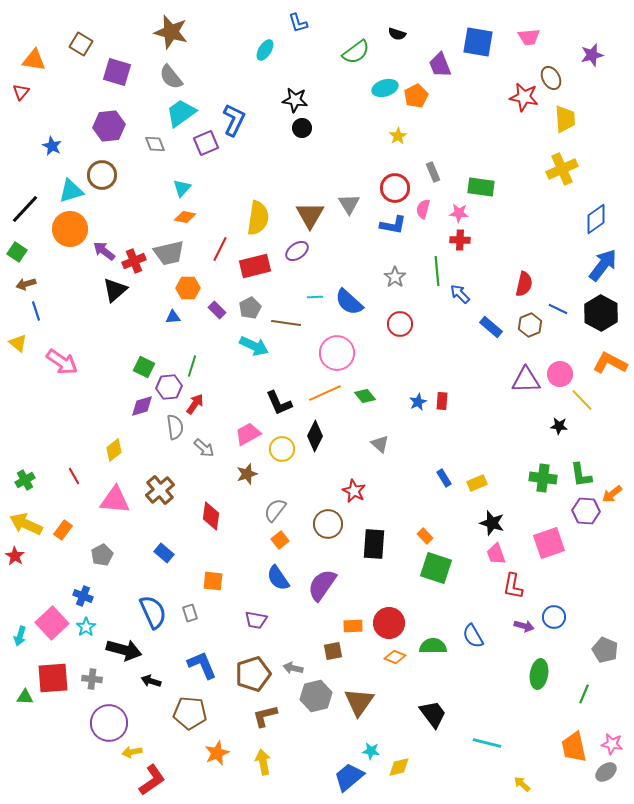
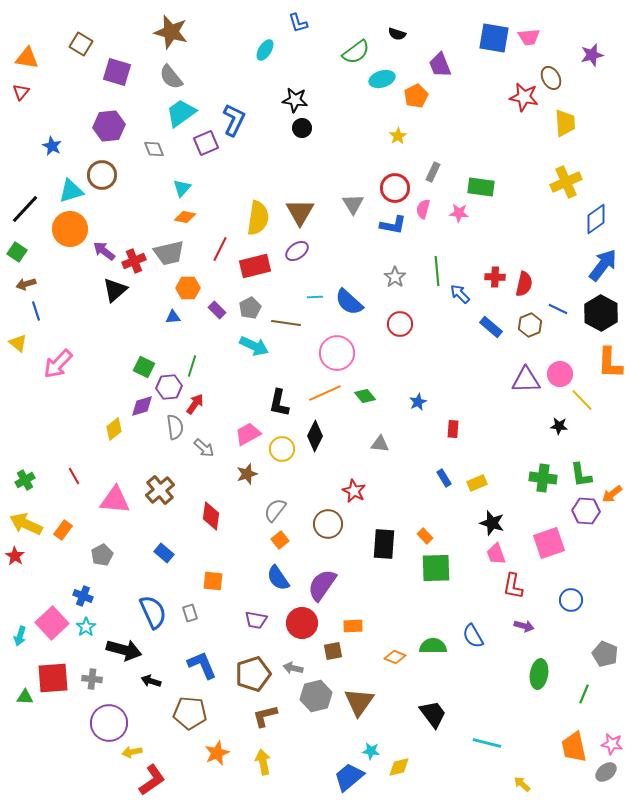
blue square at (478, 42): moved 16 px right, 4 px up
orange triangle at (34, 60): moved 7 px left, 2 px up
cyan ellipse at (385, 88): moved 3 px left, 9 px up
yellow trapezoid at (565, 119): moved 4 px down
gray diamond at (155, 144): moved 1 px left, 5 px down
yellow cross at (562, 169): moved 4 px right, 13 px down
gray rectangle at (433, 172): rotated 48 degrees clockwise
gray triangle at (349, 204): moved 4 px right
brown triangle at (310, 215): moved 10 px left, 3 px up
red cross at (460, 240): moved 35 px right, 37 px down
pink arrow at (62, 362): moved 4 px left, 2 px down; rotated 100 degrees clockwise
orange L-shape at (610, 363): rotated 116 degrees counterclockwise
red rectangle at (442, 401): moved 11 px right, 28 px down
black L-shape at (279, 403): rotated 36 degrees clockwise
gray triangle at (380, 444): rotated 36 degrees counterclockwise
yellow diamond at (114, 450): moved 21 px up
black rectangle at (374, 544): moved 10 px right
green square at (436, 568): rotated 20 degrees counterclockwise
blue circle at (554, 617): moved 17 px right, 17 px up
red circle at (389, 623): moved 87 px left
gray pentagon at (605, 650): moved 4 px down
